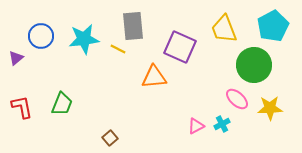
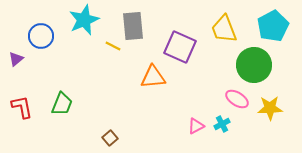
cyan star: moved 19 px up; rotated 16 degrees counterclockwise
yellow line: moved 5 px left, 3 px up
purple triangle: moved 1 px down
orange triangle: moved 1 px left
pink ellipse: rotated 10 degrees counterclockwise
